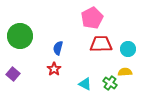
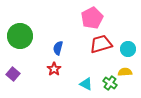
red trapezoid: rotated 15 degrees counterclockwise
cyan triangle: moved 1 px right
